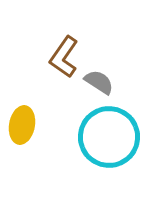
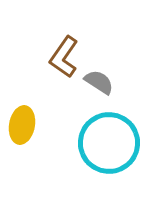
cyan circle: moved 6 px down
